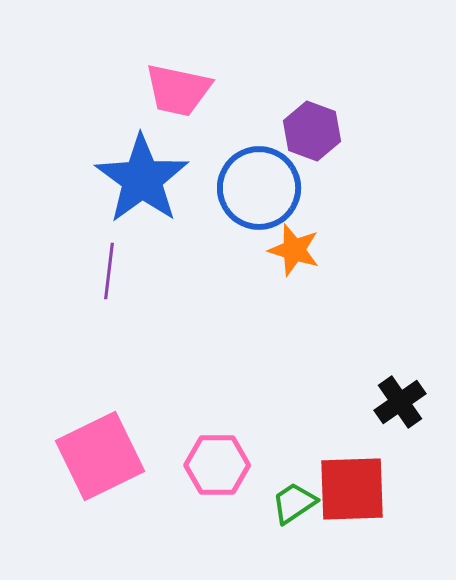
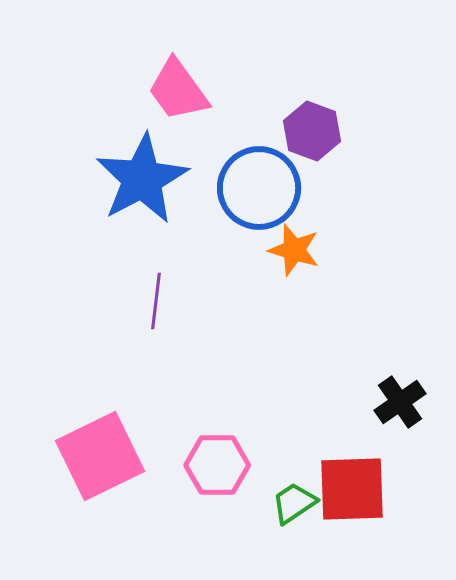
pink trapezoid: rotated 42 degrees clockwise
blue star: rotated 8 degrees clockwise
purple line: moved 47 px right, 30 px down
